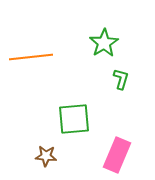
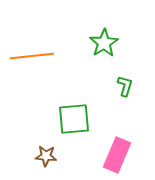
orange line: moved 1 px right, 1 px up
green L-shape: moved 4 px right, 7 px down
